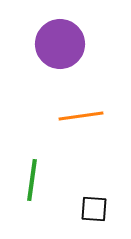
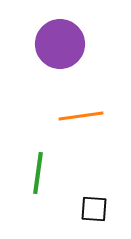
green line: moved 6 px right, 7 px up
